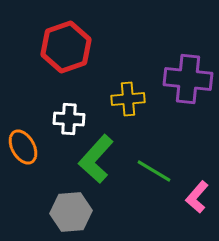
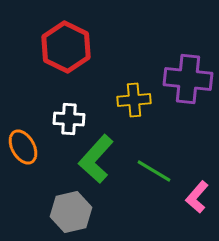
red hexagon: rotated 15 degrees counterclockwise
yellow cross: moved 6 px right, 1 px down
gray hexagon: rotated 9 degrees counterclockwise
